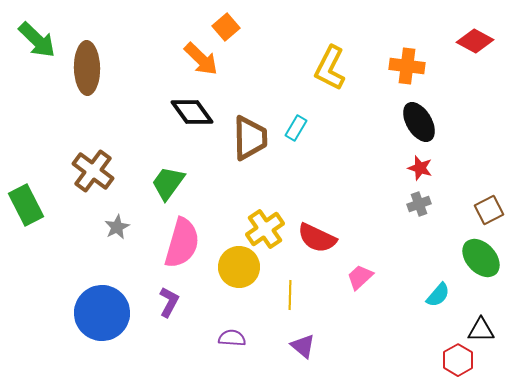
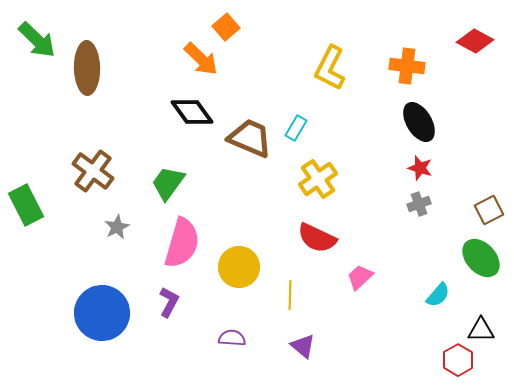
brown trapezoid: rotated 66 degrees counterclockwise
yellow cross: moved 53 px right, 50 px up
